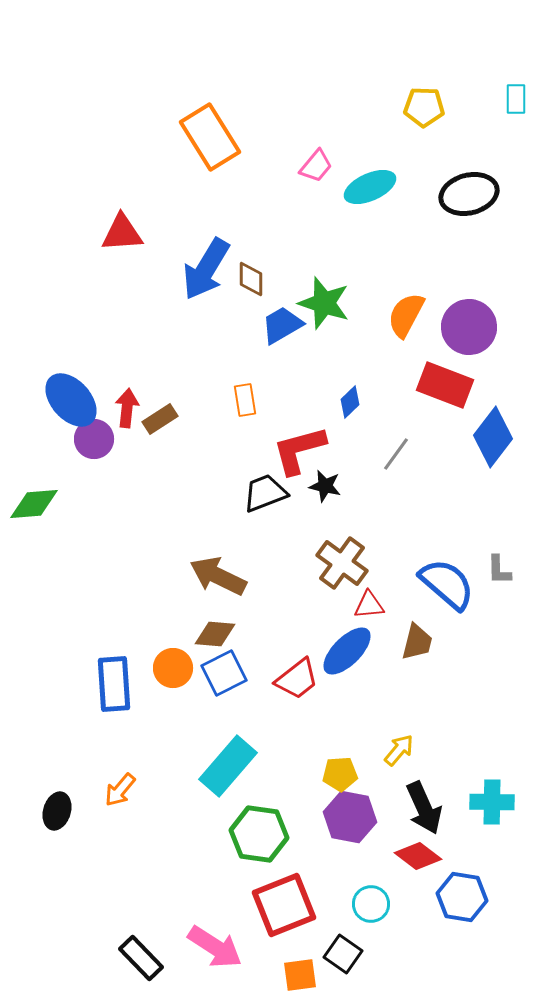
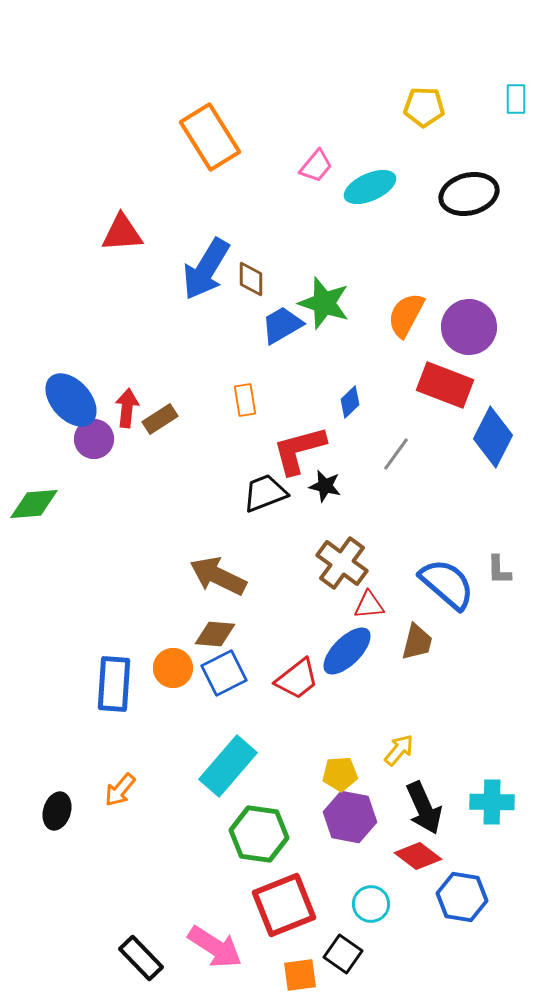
blue diamond at (493, 437): rotated 10 degrees counterclockwise
blue rectangle at (114, 684): rotated 8 degrees clockwise
